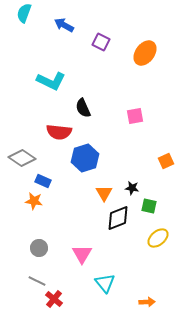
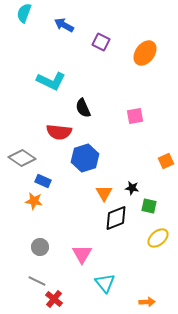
black diamond: moved 2 px left
gray circle: moved 1 px right, 1 px up
